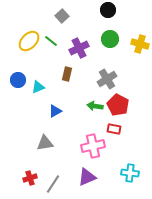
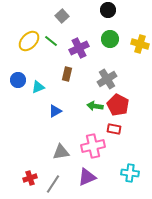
gray triangle: moved 16 px right, 9 px down
